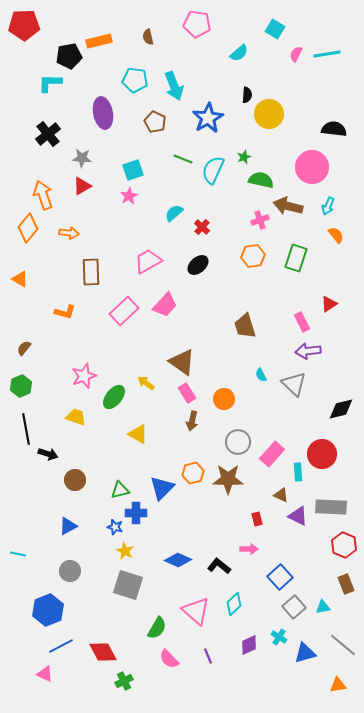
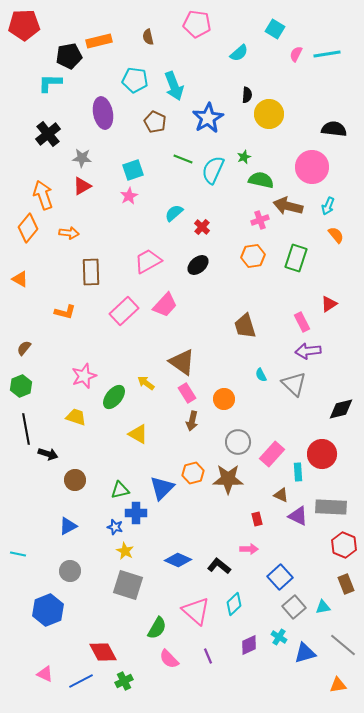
blue line at (61, 646): moved 20 px right, 35 px down
